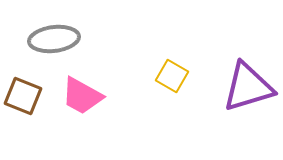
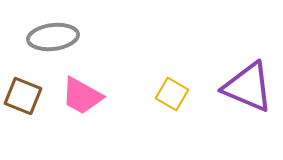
gray ellipse: moved 1 px left, 2 px up
yellow square: moved 18 px down
purple triangle: rotated 40 degrees clockwise
